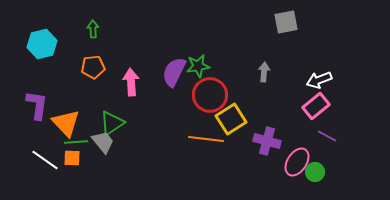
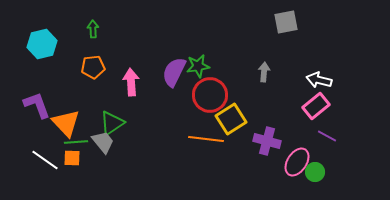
white arrow: rotated 35 degrees clockwise
purple L-shape: rotated 28 degrees counterclockwise
